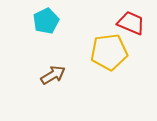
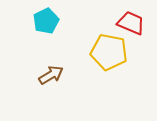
yellow pentagon: rotated 18 degrees clockwise
brown arrow: moved 2 px left
